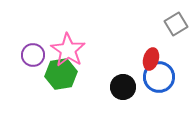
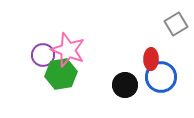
pink star: rotated 12 degrees counterclockwise
purple circle: moved 10 px right
red ellipse: rotated 15 degrees counterclockwise
blue circle: moved 2 px right
black circle: moved 2 px right, 2 px up
